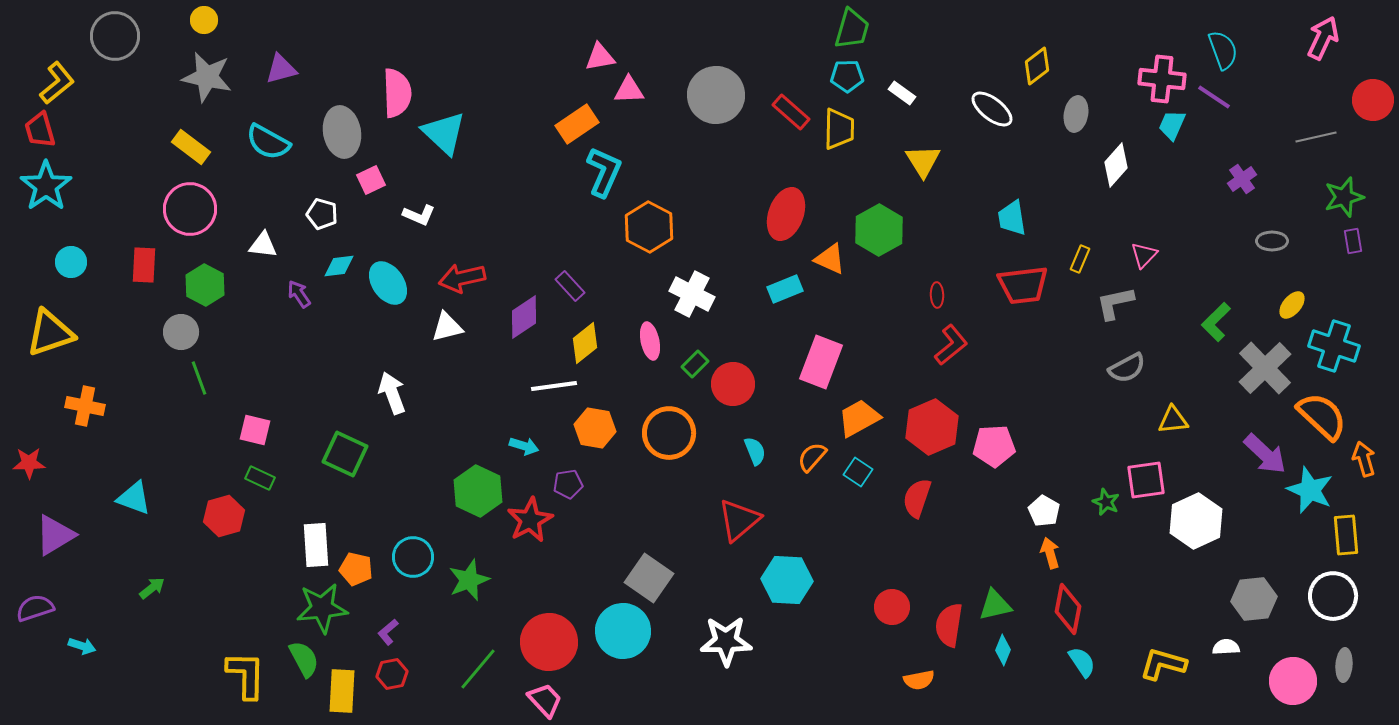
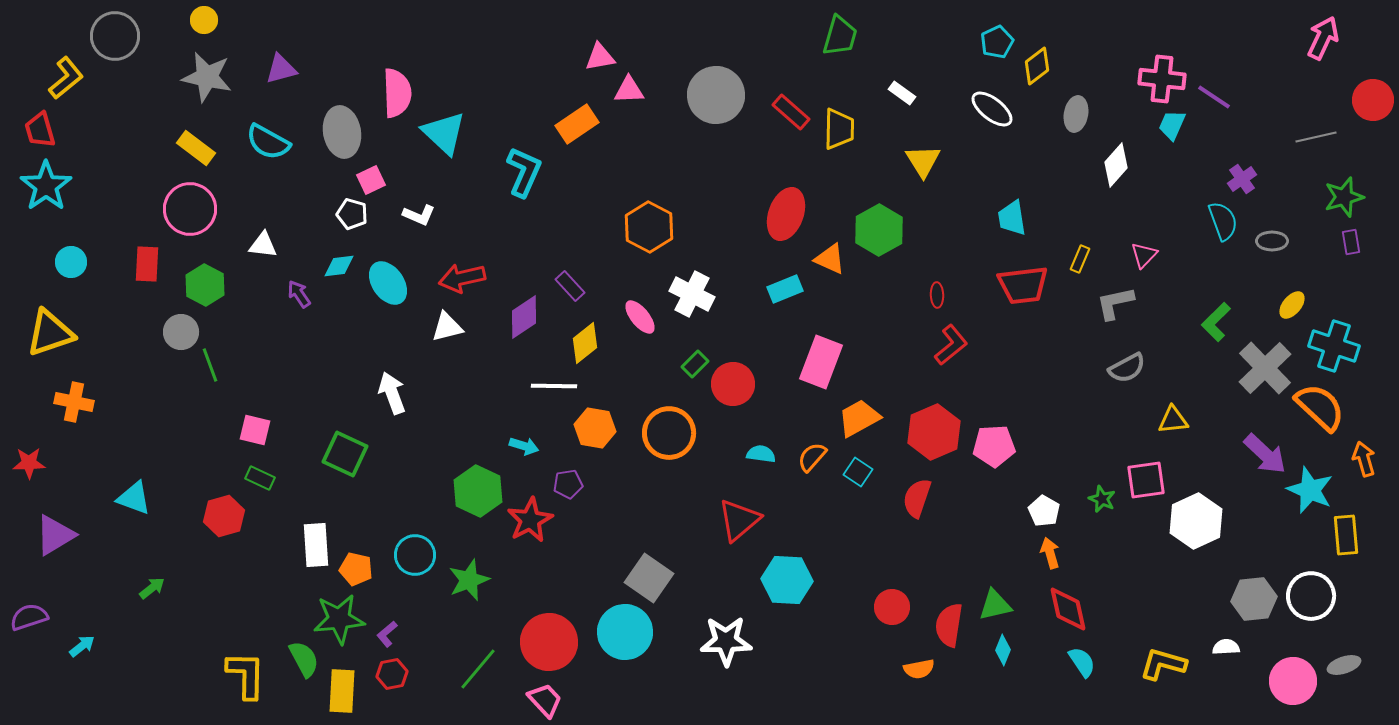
green trapezoid at (852, 29): moved 12 px left, 7 px down
cyan semicircle at (1223, 50): moved 171 px down
cyan pentagon at (847, 76): moved 150 px right, 34 px up; rotated 24 degrees counterclockwise
yellow L-shape at (57, 83): moved 9 px right, 5 px up
yellow rectangle at (191, 147): moved 5 px right, 1 px down
cyan L-shape at (604, 172): moved 80 px left
white pentagon at (322, 214): moved 30 px right
purple rectangle at (1353, 241): moved 2 px left, 1 px down
red rectangle at (144, 265): moved 3 px right, 1 px up
pink ellipse at (650, 341): moved 10 px left, 24 px up; rotated 27 degrees counterclockwise
green line at (199, 378): moved 11 px right, 13 px up
white line at (554, 386): rotated 9 degrees clockwise
orange cross at (85, 406): moved 11 px left, 4 px up
orange semicircle at (1322, 416): moved 2 px left, 9 px up
red hexagon at (932, 427): moved 2 px right, 5 px down
cyan semicircle at (755, 451): moved 6 px right, 3 px down; rotated 60 degrees counterclockwise
green star at (1106, 502): moved 4 px left, 3 px up
cyan circle at (413, 557): moved 2 px right, 2 px up
white circle at (1333, 596): moved 22 px left
purple semicircle at (35, 608): moved 6 px left, 9 px down
green star at (322, 608): moved 17 px right, 11 px down
red diamond at (1068, 609): rotated 24 degrees counterclockwise
cyan circle at (623, 631): moved 2 px right, 1 px down
purple L-shape at (388, 632): moved 1 px left, 2 px down
cyan arrow at (82, 646): rotated 56 degrees counterclockwise
gray ellipse at (1344, 665): rotated 68 degrees clockwise
orange semicircle at (919, 680): moved 11 px up
